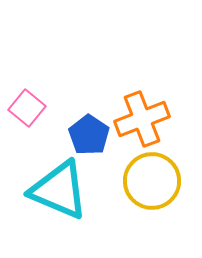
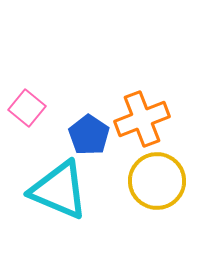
yellow circle: moved 5 px right
